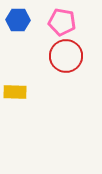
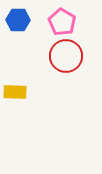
pink pentagon: rotated 20 degrees clockwise
